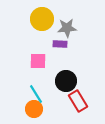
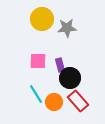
purple rectangle: moved 21 px down; rotated 72 degrees clockwise
black circle: moved 4 px right, 3 px up
red rectangle: rotated 10 degrees counterclockwise
orange circle: moved 20 px right, 7 px up
